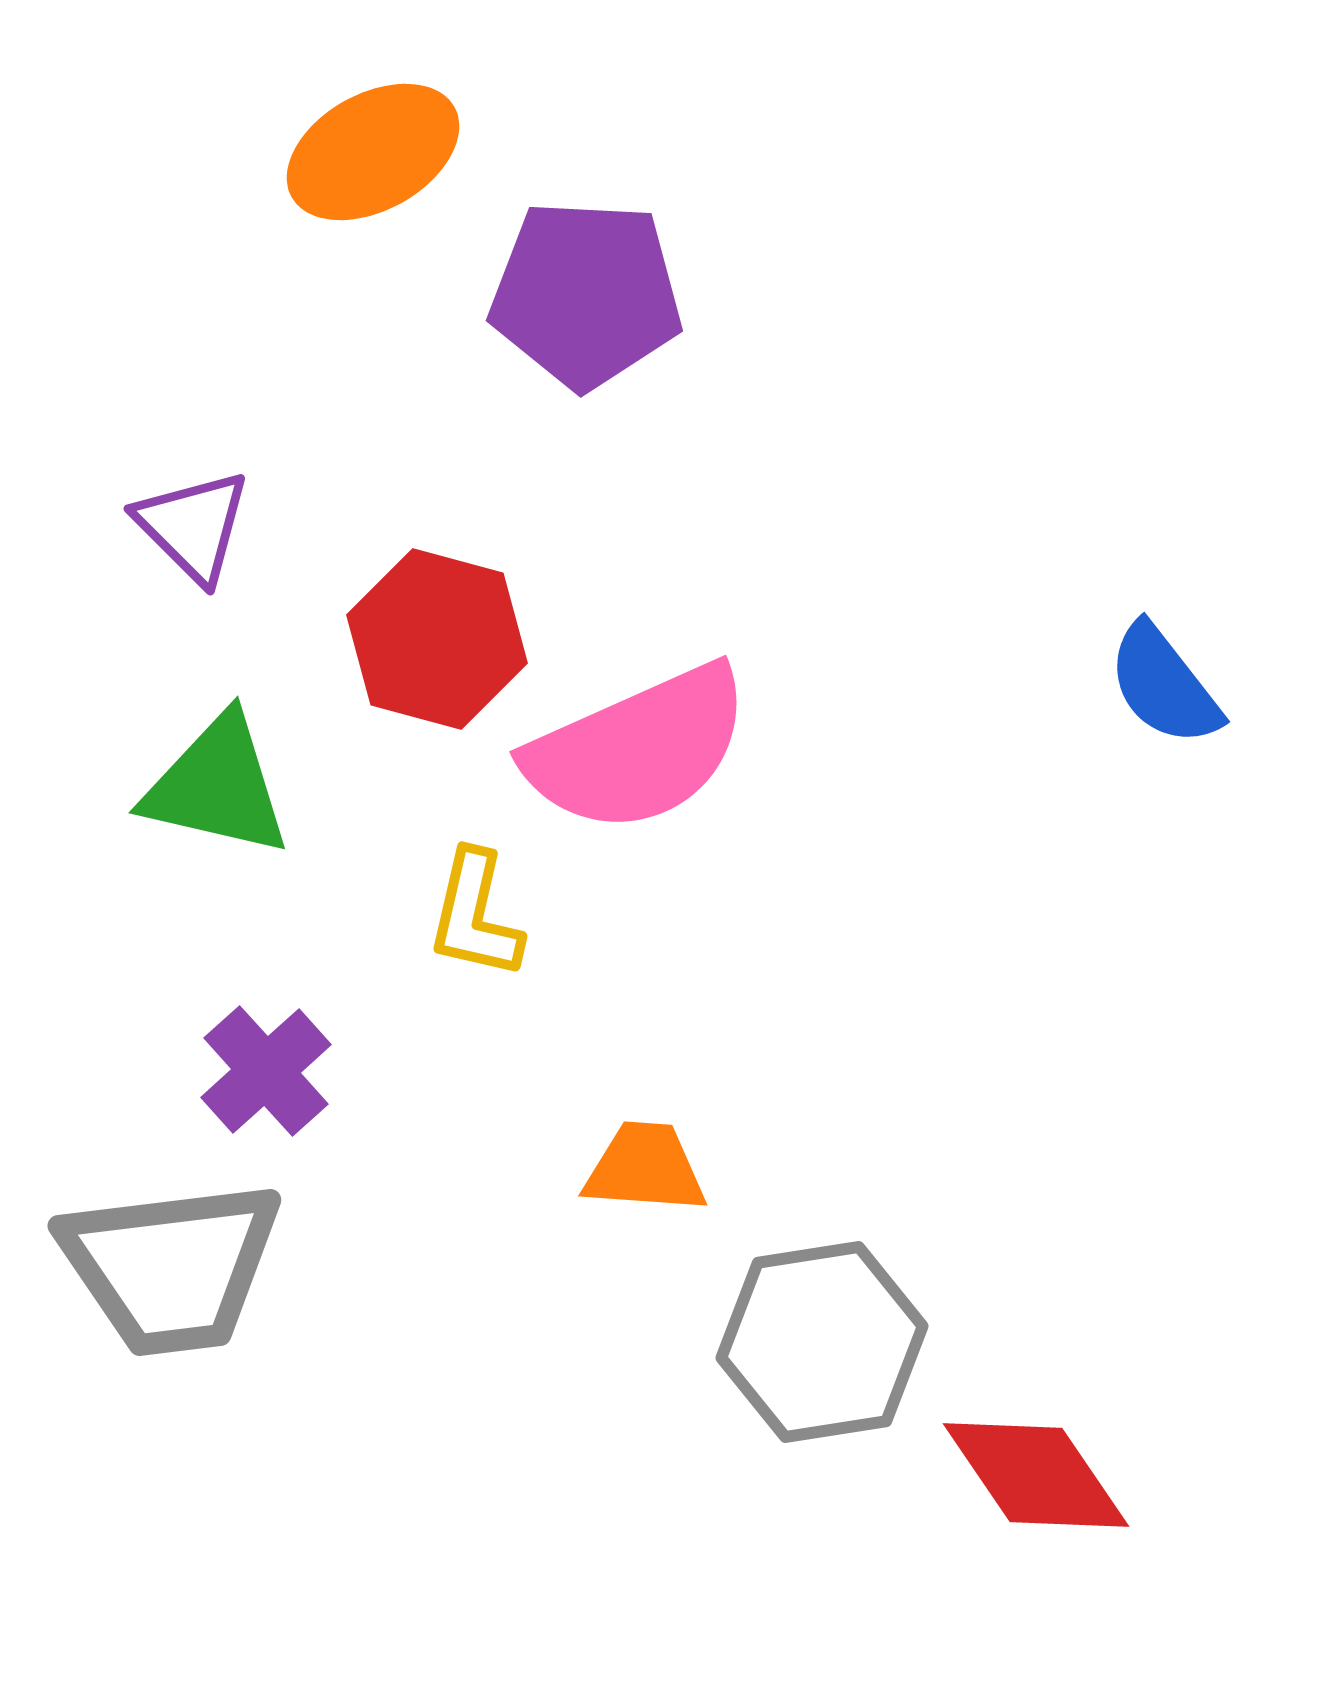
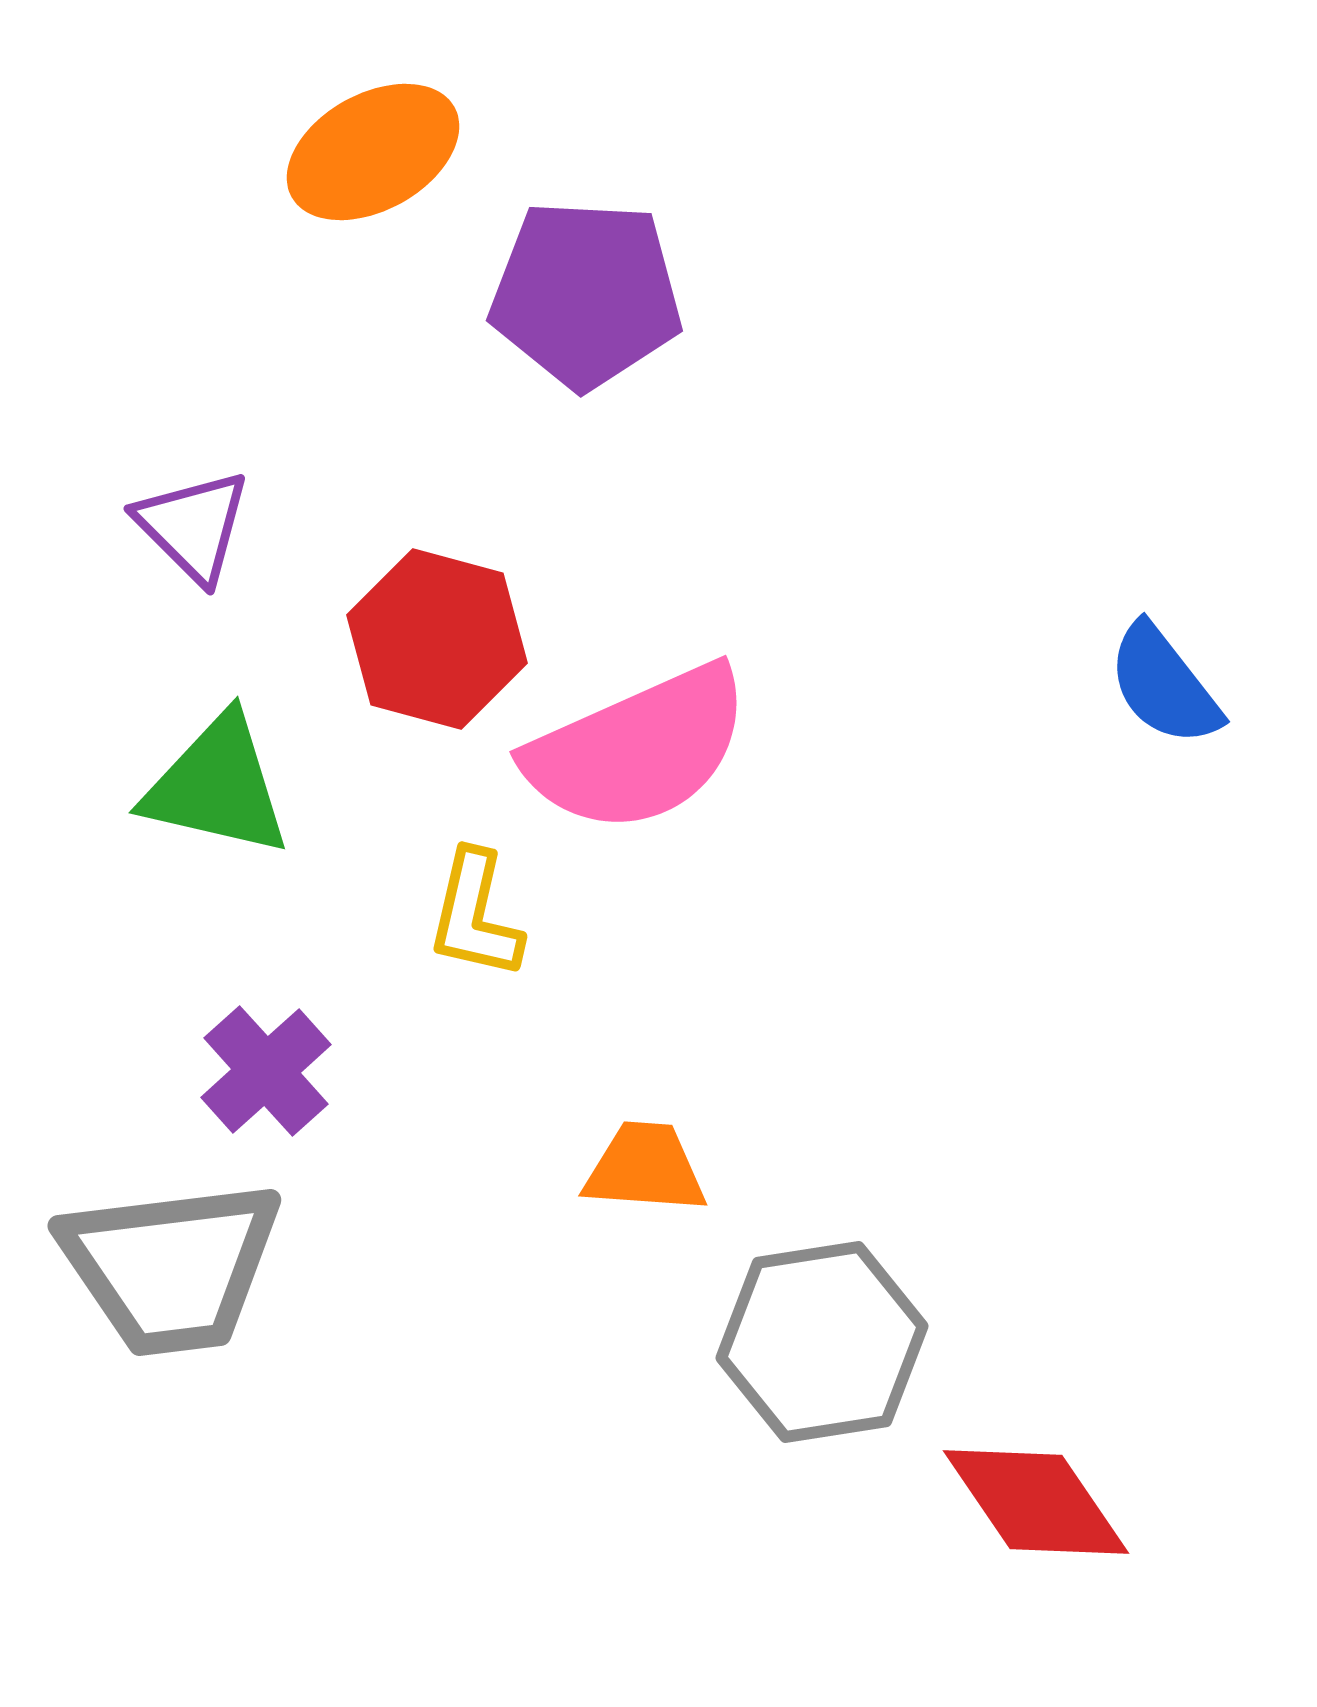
red diamond: moved 27 px down
